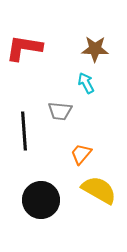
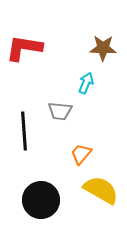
brown star: moved 8 px right, 1 px up
cyan arrow: rotated 50 degrees clockwise
yellow semicircle: moved 2 px right
